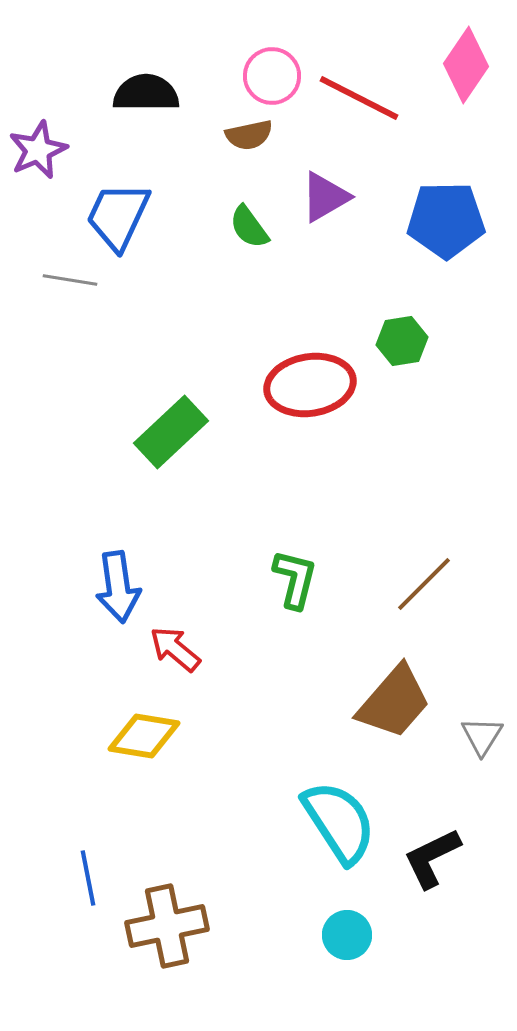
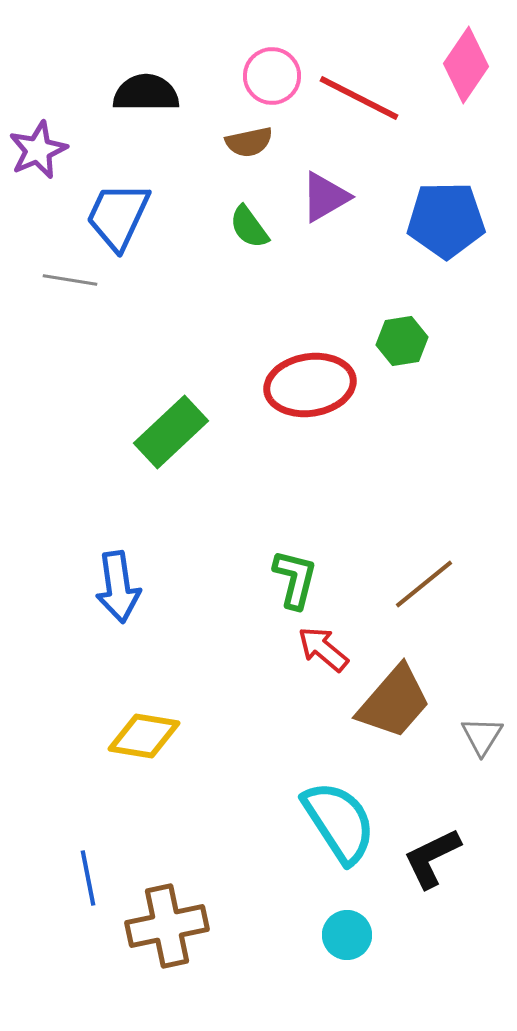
brown semicircle: moved 7 px down
brown line: rotated 6 degrees clockwise
red arrow: moved 148 px right
